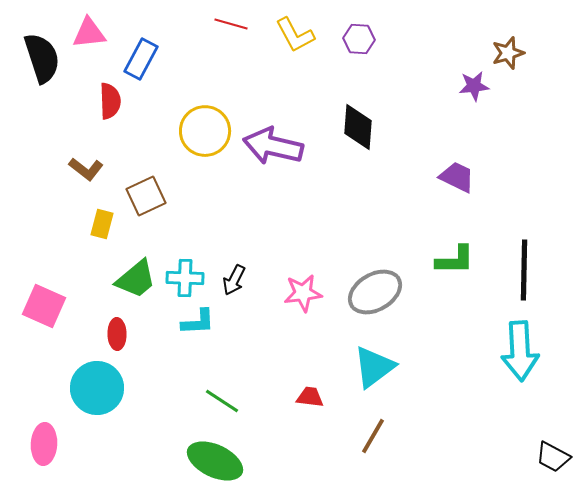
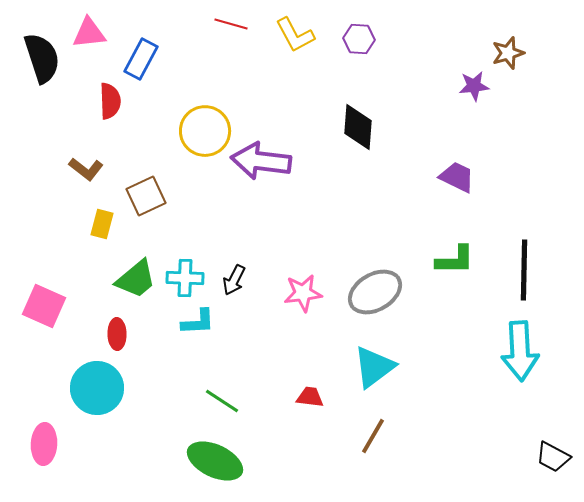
purple arrow: moved 12 px left, 15 px down; rotated 6 degrees counterclockwise
